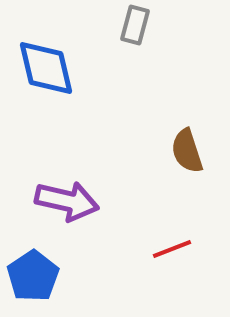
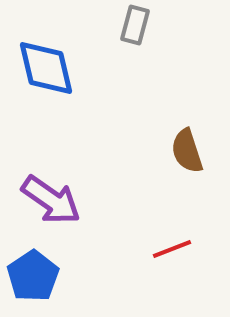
purple arrow: moved 16 px left, 1 px up; rotated 22 degrees clockwise
